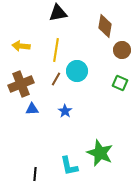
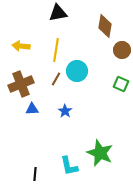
green square: moved 1 px right, 1 px down
